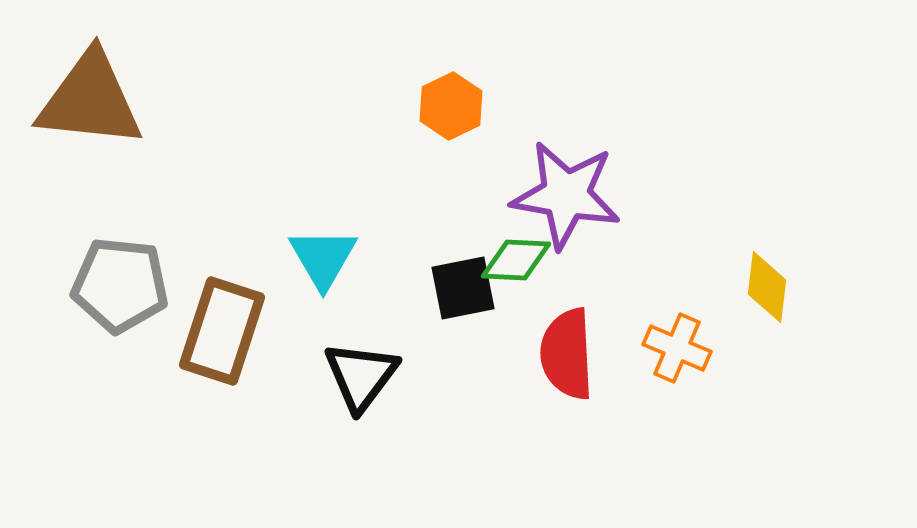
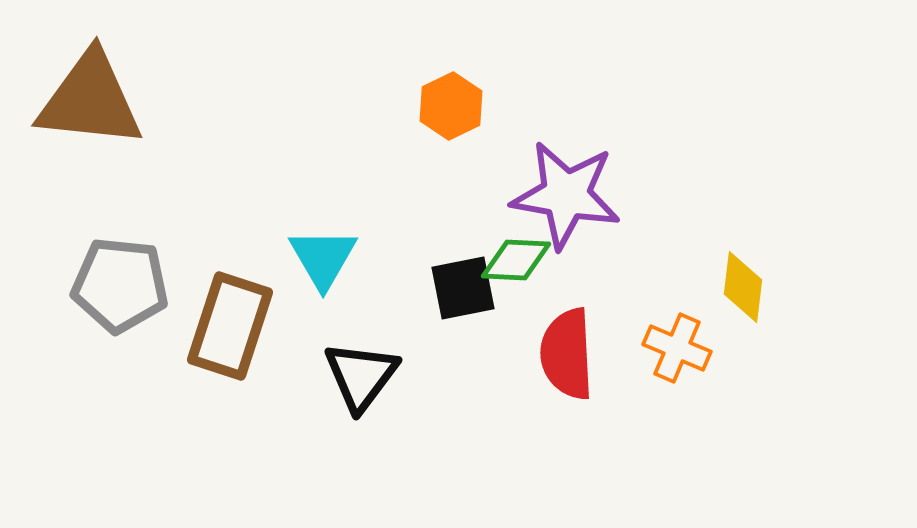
yellow diamond: moved 24 px left
brown rectangle: moved 8 px right, 5 px up
